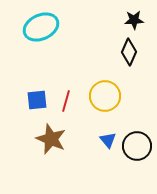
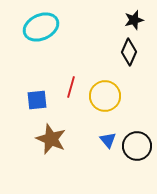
black star: rotated 12 degrees counterclockwise
red line: moved 5 px right, 14 px up
